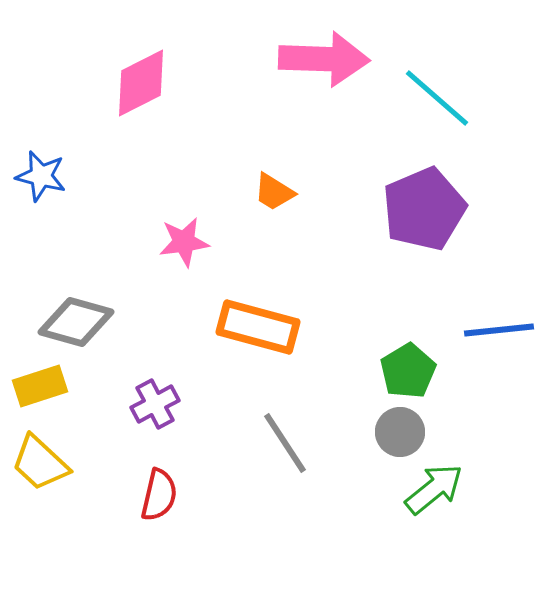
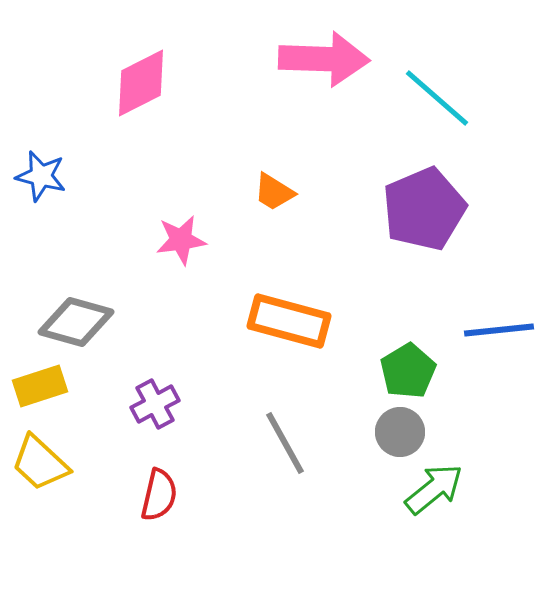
pink star: moved 3 px left, 2 px up
orange rectangle: moved 31 px right, 6 px up
gray line: rotated 4 degrees clockwise
